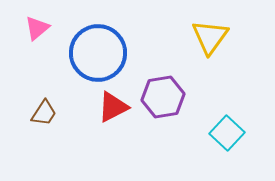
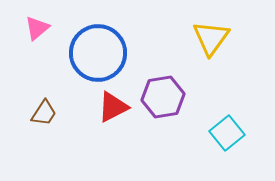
yellow triangle: moved 1 px right, 1 px down
cyan square: rotated 8 degrees clockwise
